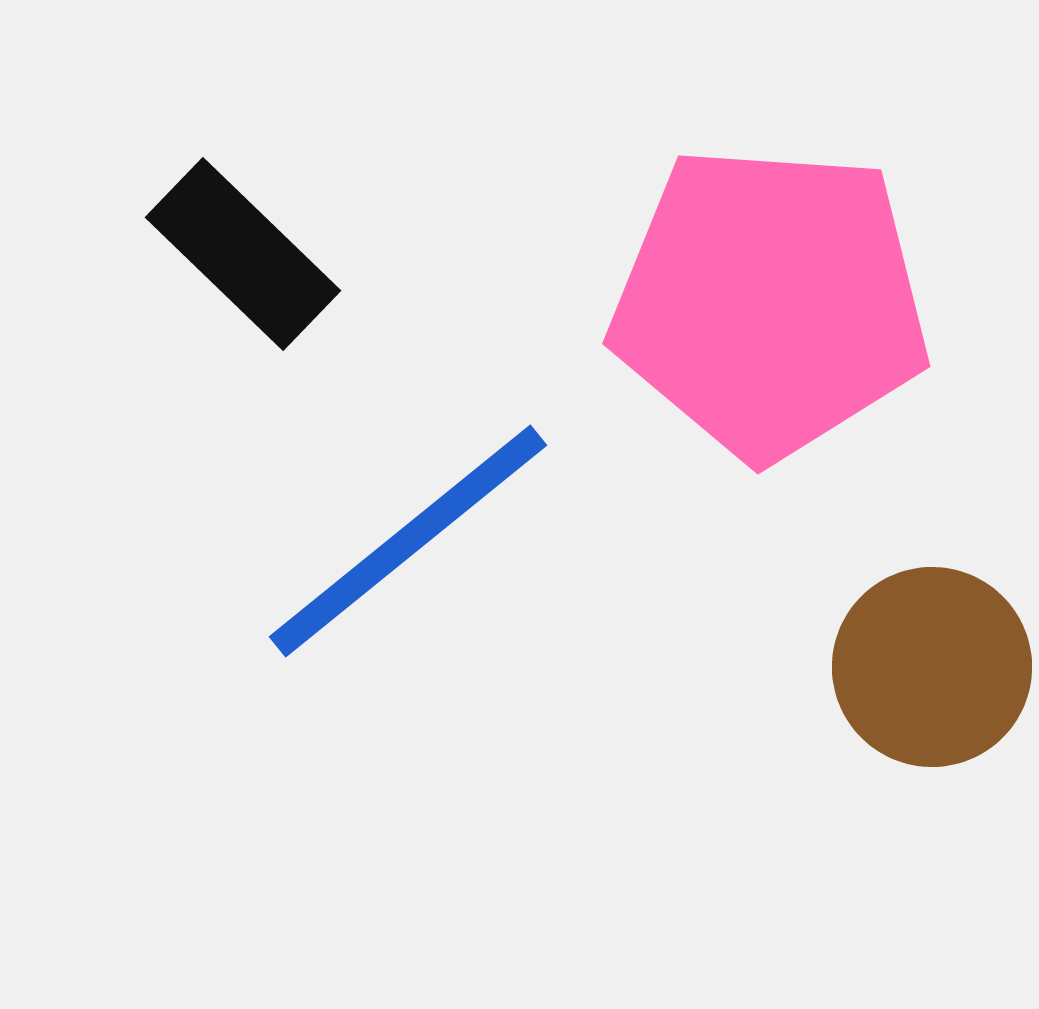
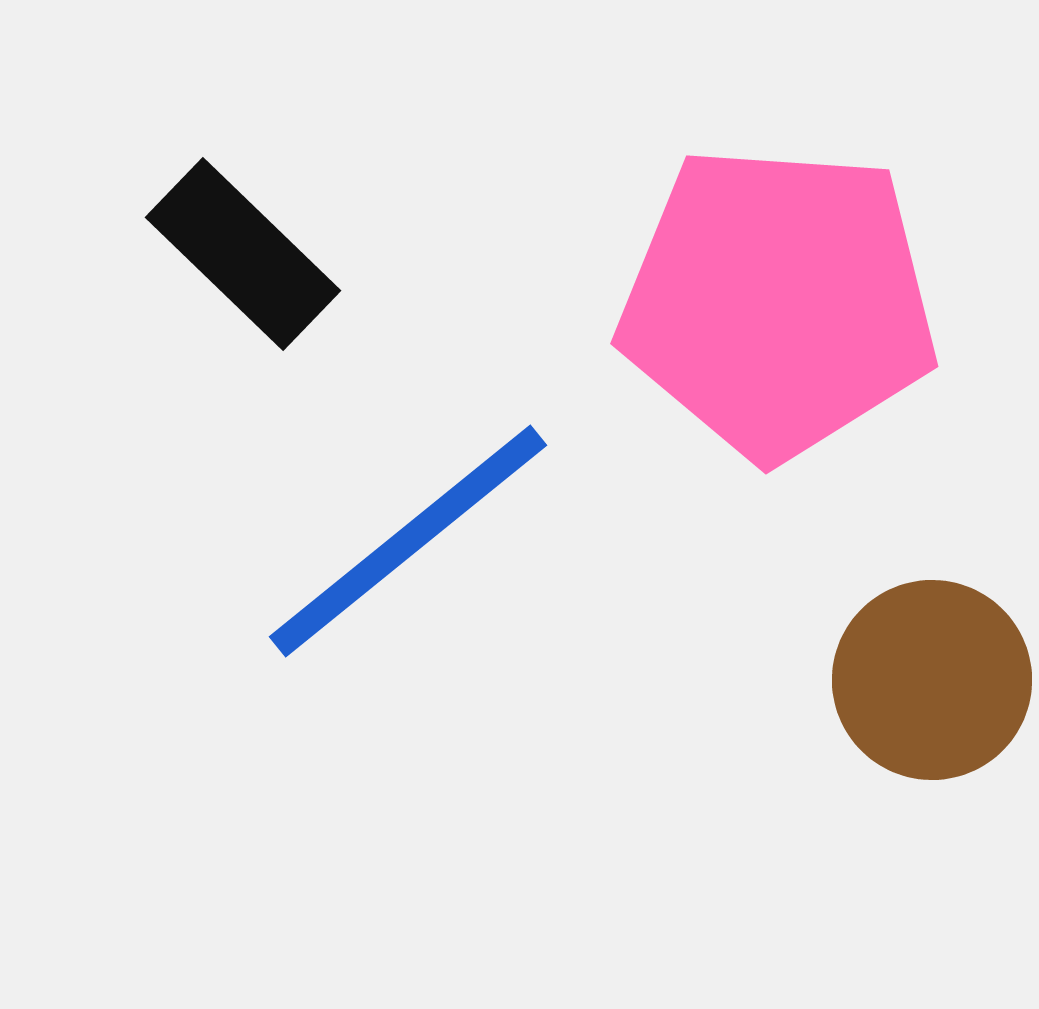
pink pentagon: moved 8 px right
brown circle: moved 13 px down
